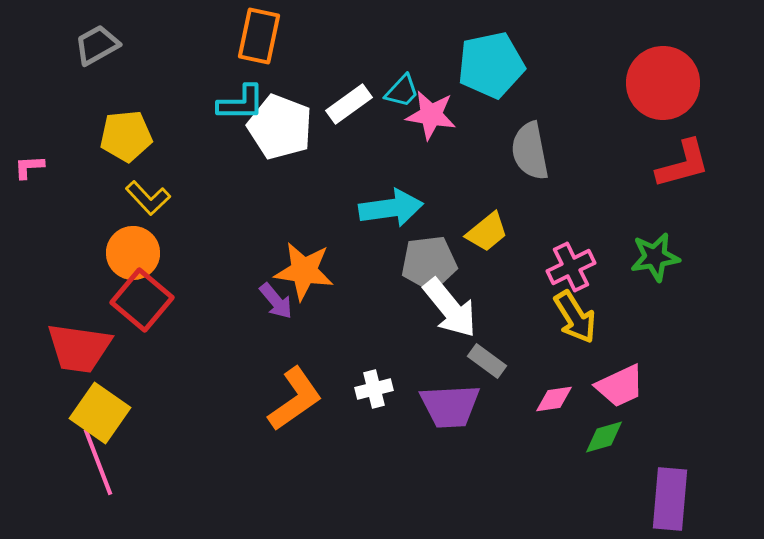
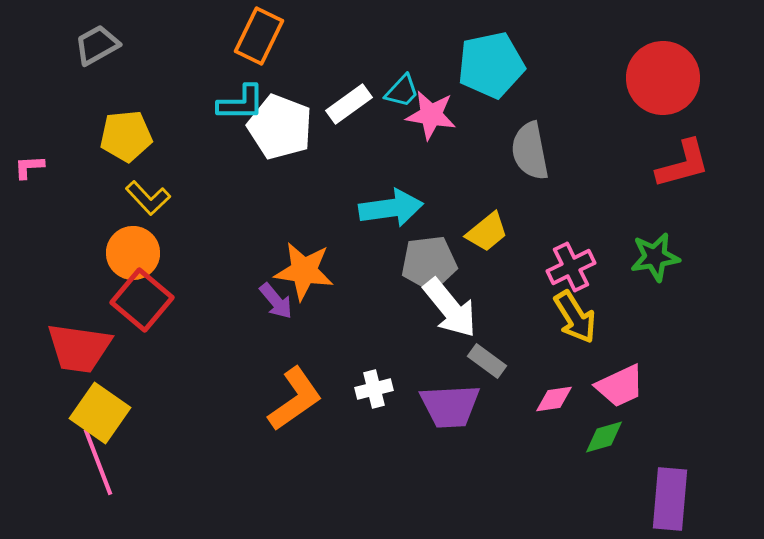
orange rectangle: rotated 14 degrees clockwise
red circle: moved 5 px up
